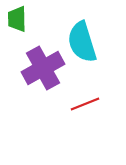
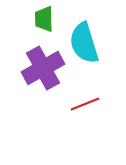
green trapezoid: moved 27 px right
cyan semicircle: moved 2 px right, 1 px down
